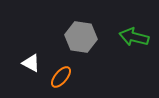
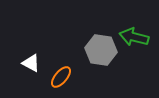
gray hexagon: moved 20 px right, 13 px down
